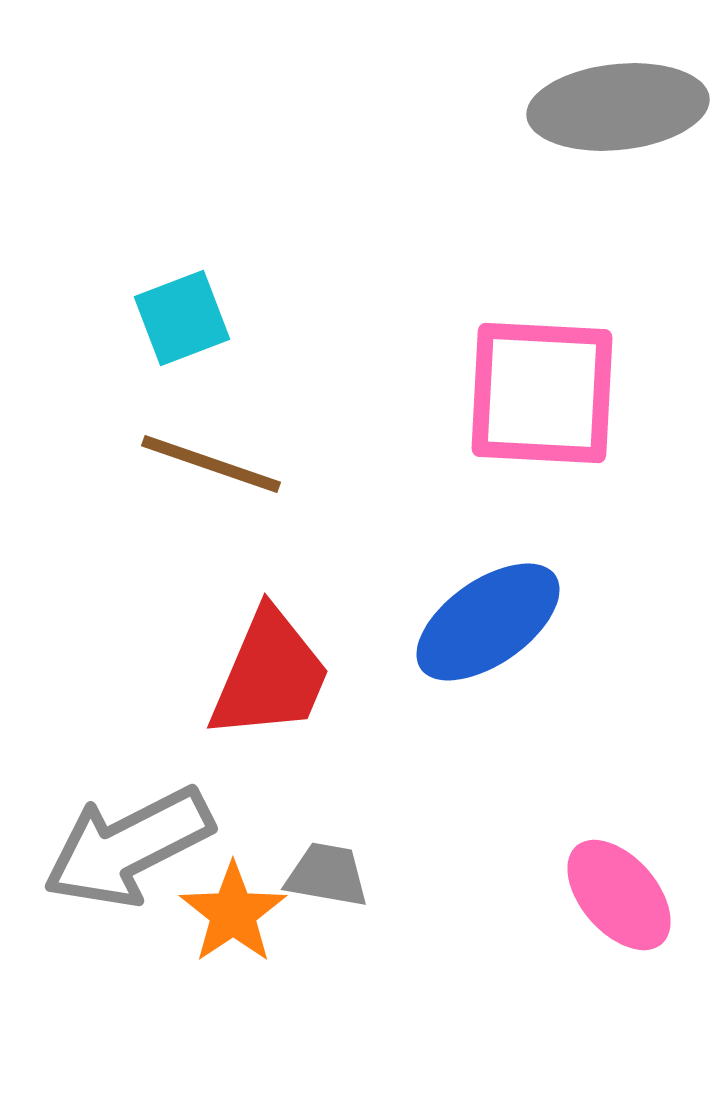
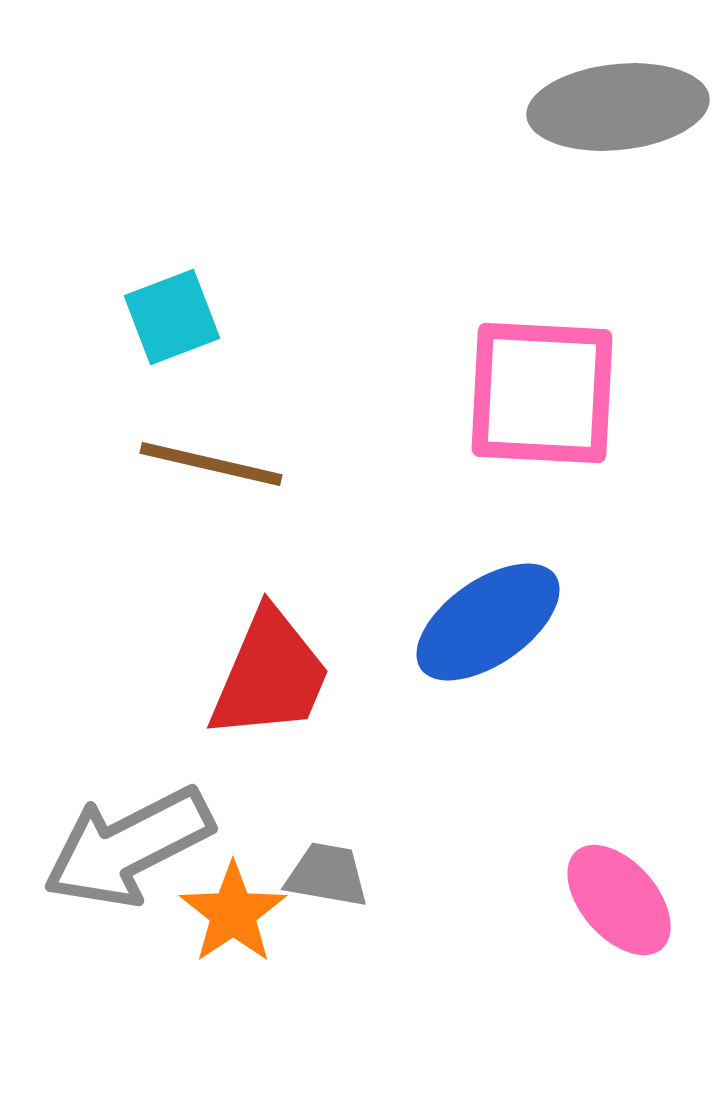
cyan square: moved 10 px left, 1 px up
brown line: rotated 6 degrees counterclockwise
pink ellipse: moved 5 px down
